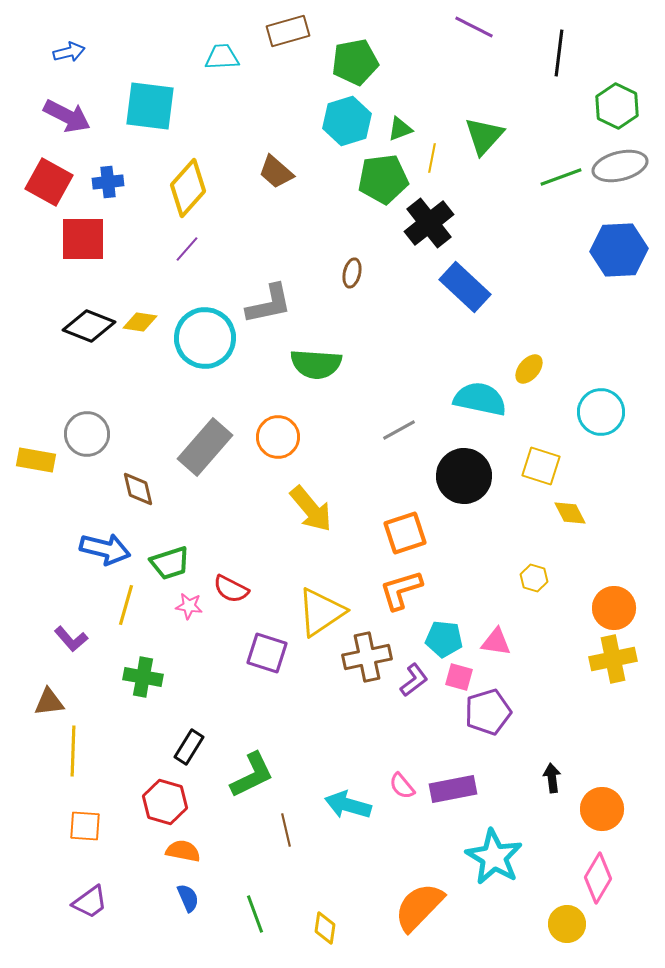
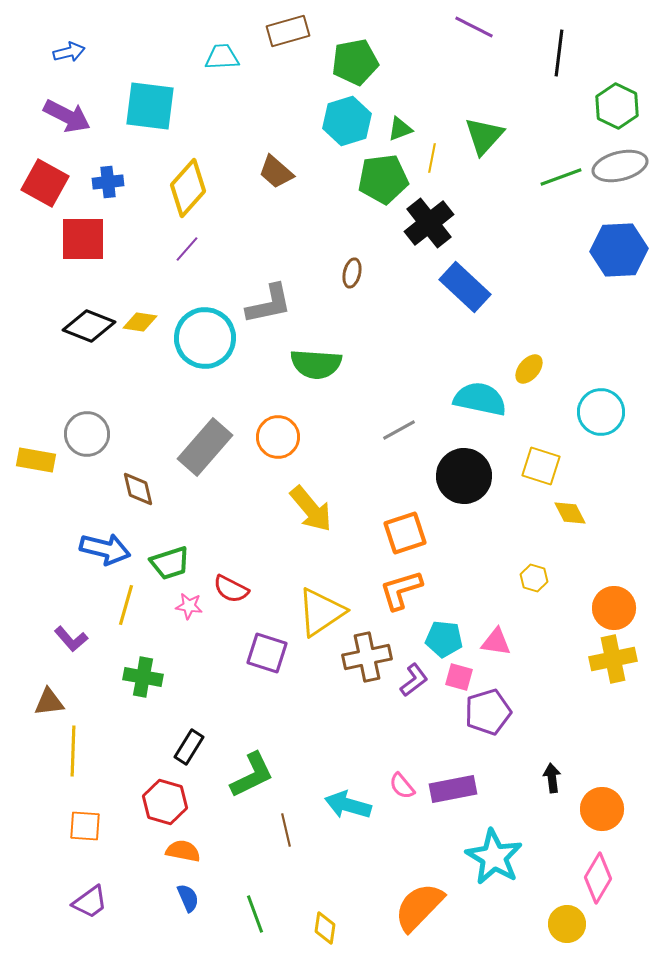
red square at (49, 182): moved 4 px left, 1 px down
